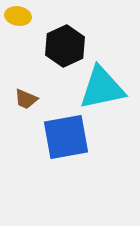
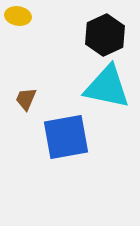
black hexagon: moved 40 px right, 11 px up
cyan triangle: moved 5 px right, 1 px up; rotated 24 degrees clockwise
brown trapezoid: rotated 90 degrees clockwise
